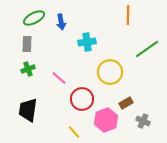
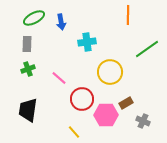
pink hexagon: moved 5 px up; rotated 20 degrees clockwise
